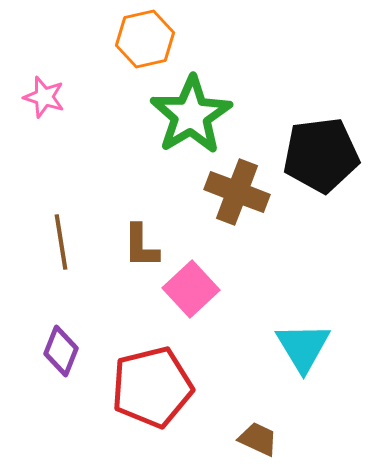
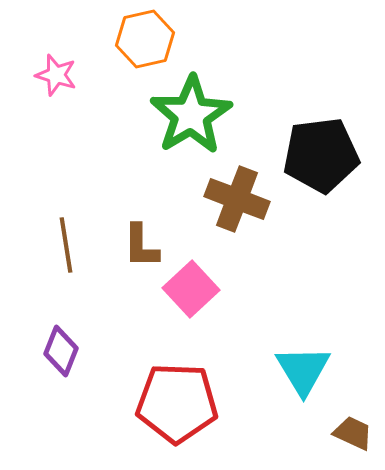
pink star: moved 12 px right, 22 px up
brown cross: moved 7 px down
brown line: moved 5 px right, 3 px down
cyan triangle: moved 23 px down
red pentagon: moved 25 px right, 16 px down; rotated 16 degrees clockwise
brown trapezoid: moved 95 px right, 6 px up
